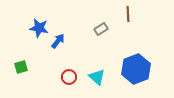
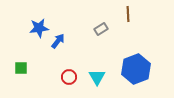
blue star: rotated 18 degrees counterclockwise
green square: moved 1 px down; rotated 16 degrees clockwise
cyan triangle: rotated 18 degrees clockwise
